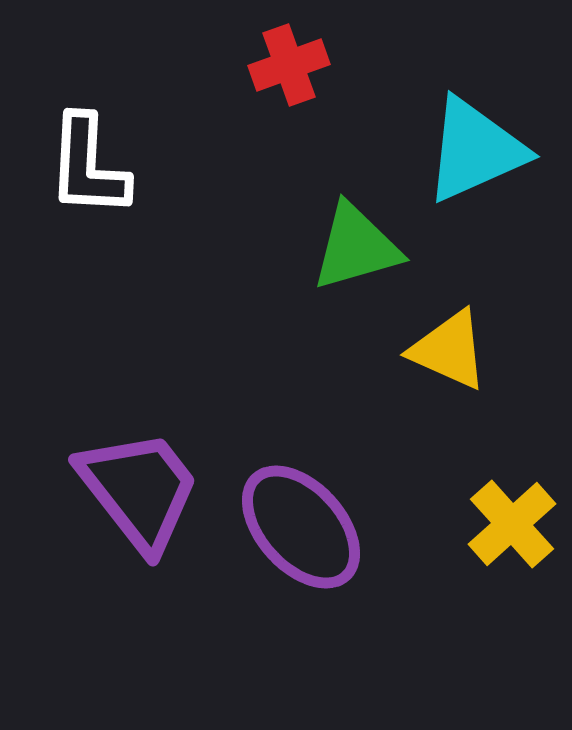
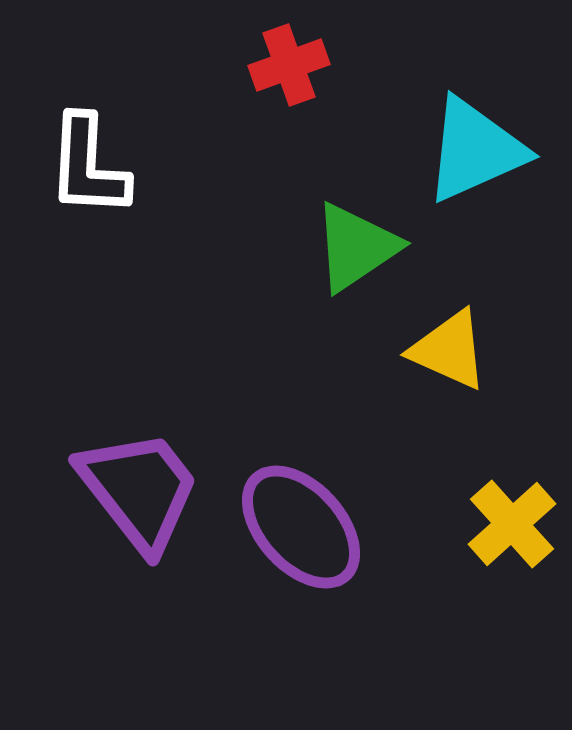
green triangle: rotated 18 degrees counterclockwise
